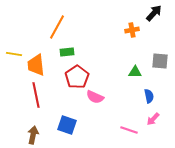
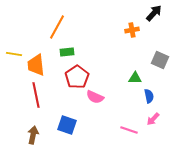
gray square: moved 1 px up; rotated 18 degrees clockwise
green triangle: moved 6 px down
